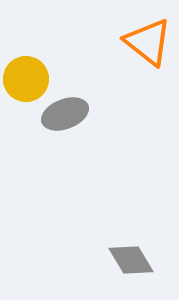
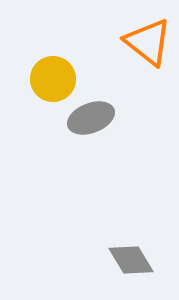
yellow circle: moved 27 px right
gray ellipse: moved 26 px right, 4 px down
